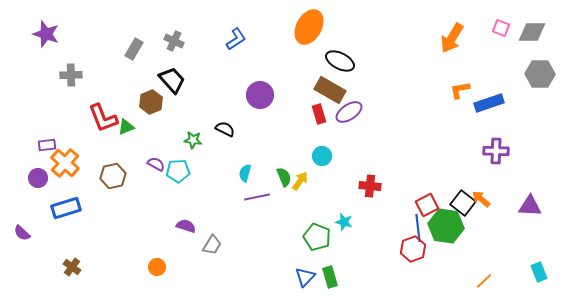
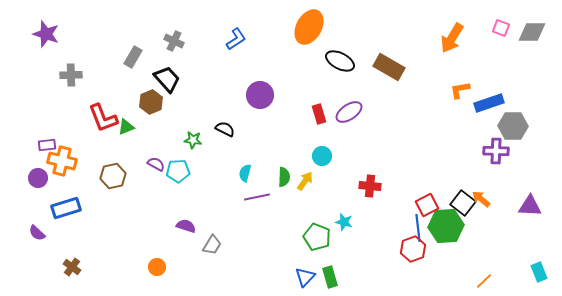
gray rectangle at (134, 49): moved 1 px left, 8 px down
gray hexagon at (540, 74): moved 27 px left, 52 px down
black trapezoid at (172, 80): moved 5 px left, 1 px up
brown rectangle at (330, 90): moved 59 px right, 23 px up
orange cross at (65, 163): moved 3 px left, 2 px up; rotated 28 degrees counterclockwise
green semicircle at (284, 177): rotated 24 degrees clockwise
yellow arrow at (300, 181): moved 5 px right
green hexagon at (446, 226): rotated 12 degrees counterclockwise
purple semicircle at (22, 233): moved 15 px right
